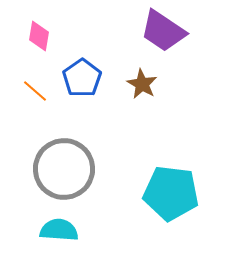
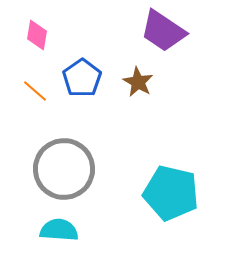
pink diamond: moved 2 px left, 1 px up
brown star: moved 4 px left, 2 px up
cyan pentagon: rotated 6 degrees clockwise
